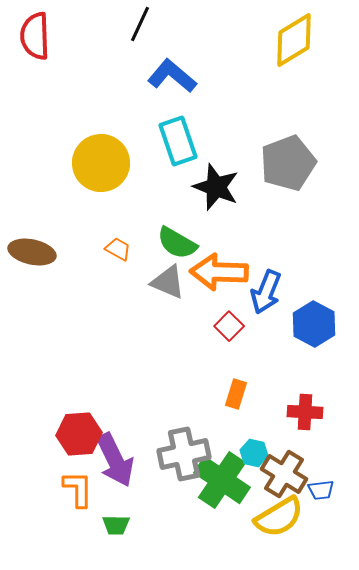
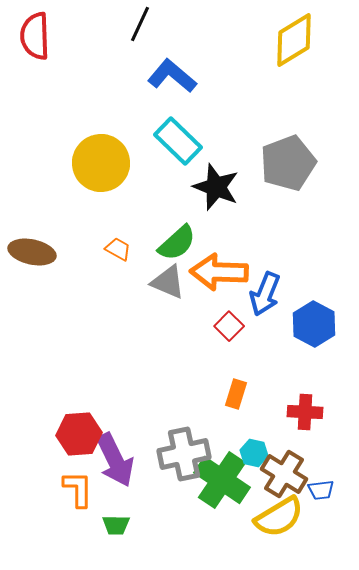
cyan rectangle: rotated 27 degrees counterclockwise
green semicircle: rotated 72 degrees counterclockwise
blue arrow: moved 1 px left, 2 px down
